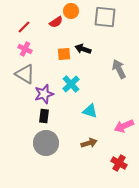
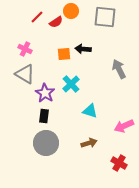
red line: moved 13 px right, 10 px up
black arrow: rotated 14 degrees counterclockwise
purple star: moved 1 px right, 1 px up; rotated 24 degrees counterclockwise
